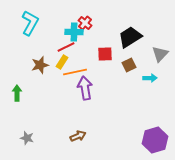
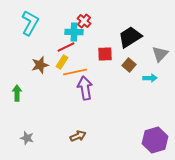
red cross: moved 1 px left, 2 px up
brown square: rotated 24 degrees counterclockwise
